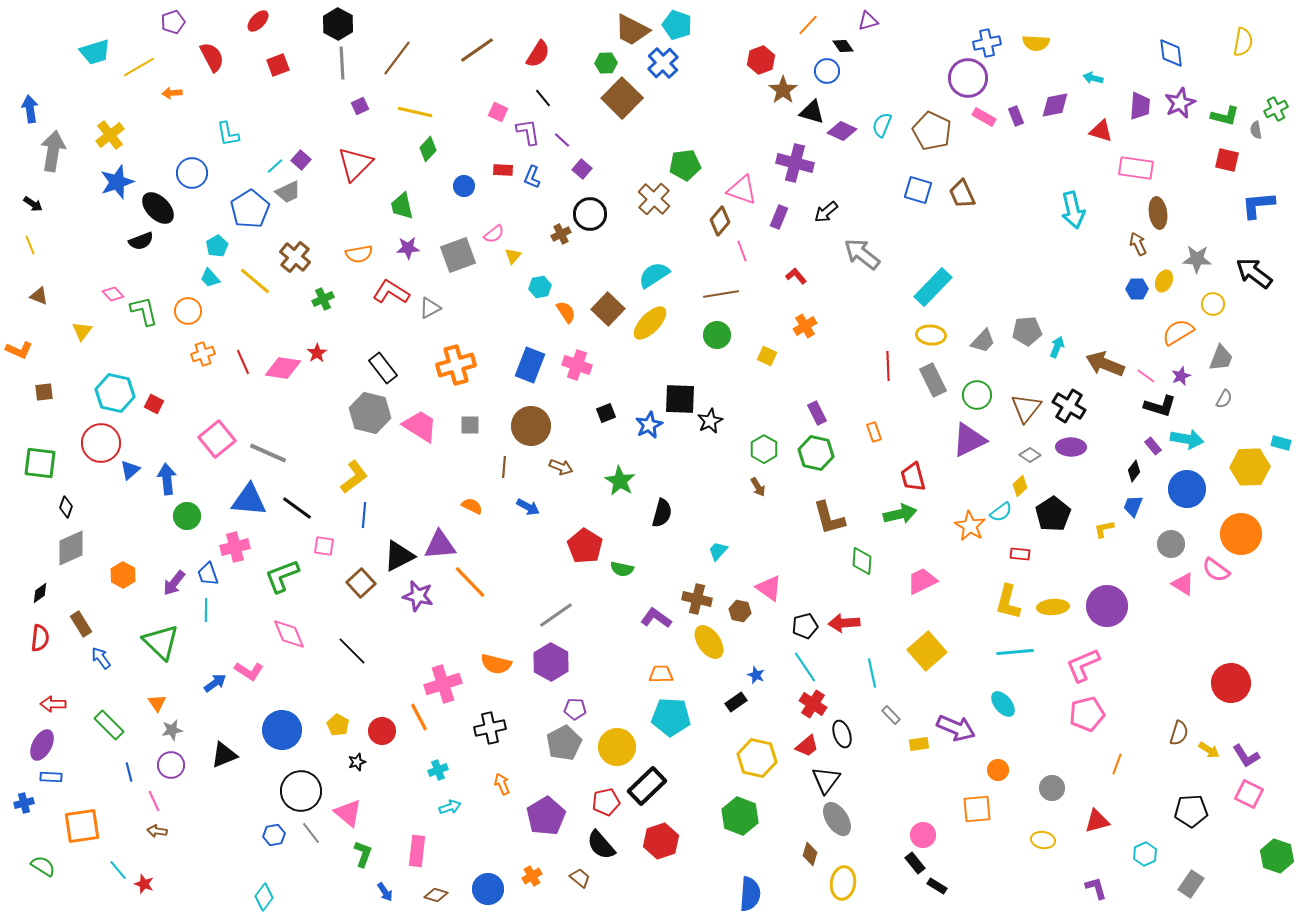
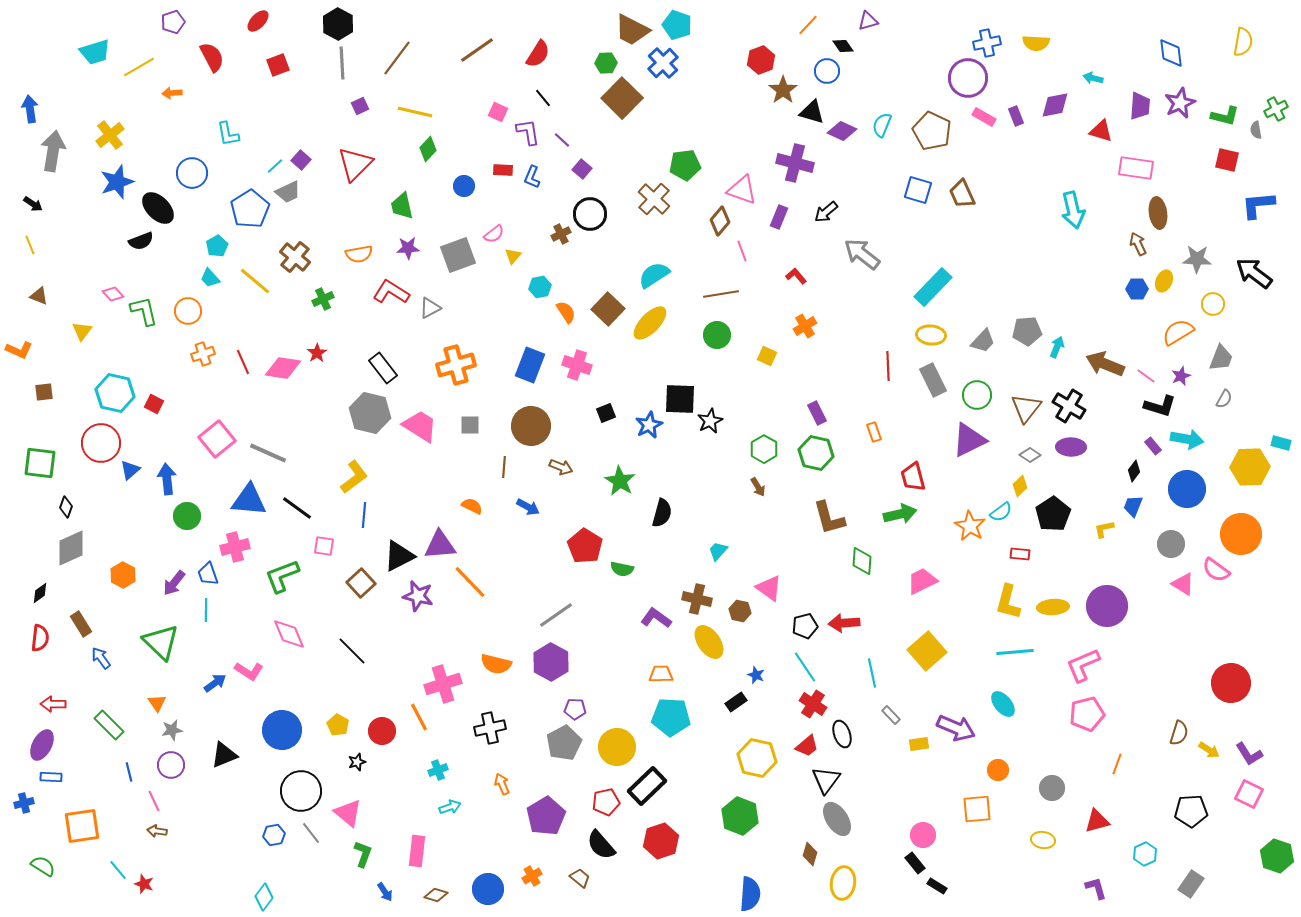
purple L-shape at (1246, 756): moved 3 px right, 2 px up
